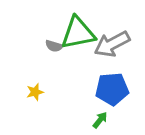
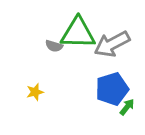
green triangle: rotated 12 degrees clockwise
blue pentagon: rotated 12 degrees counterclockwise
green arrow: moved 27 px right, 13 px up
